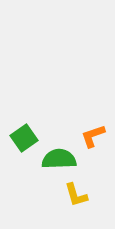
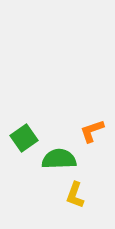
orange L-shape: moved 1 px left, 5 px up
yellow L-shape: moved 1 px left; rotated 36 degrees clockwise
